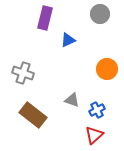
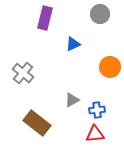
blue triangle: moved 5 px right, 4 px down
orange circle: moved 3 px right, 2 px up
gray cross: rotated 20 degrees clockwise
gray triangle: rotated 49 degrees counterclockwise
blue cross: rotated 21 degrees clockwise
brown rectangle: moved 4 px right, 8 px down
red triangle: moved 1 px right, 1 px up; rotated 36 degrees clockwise
